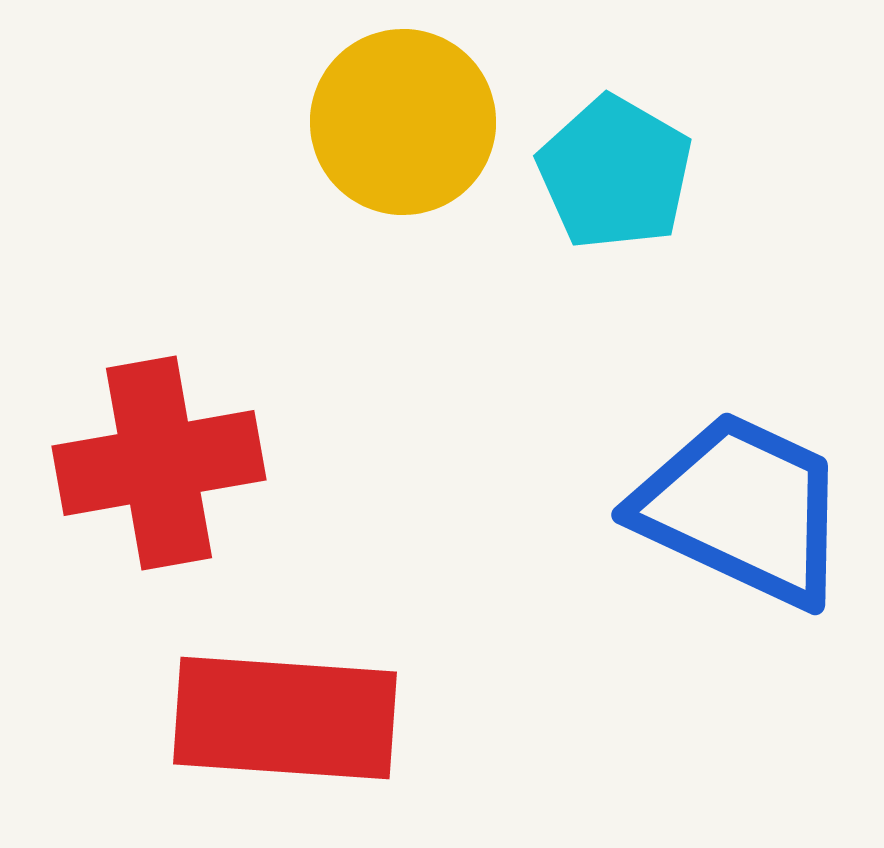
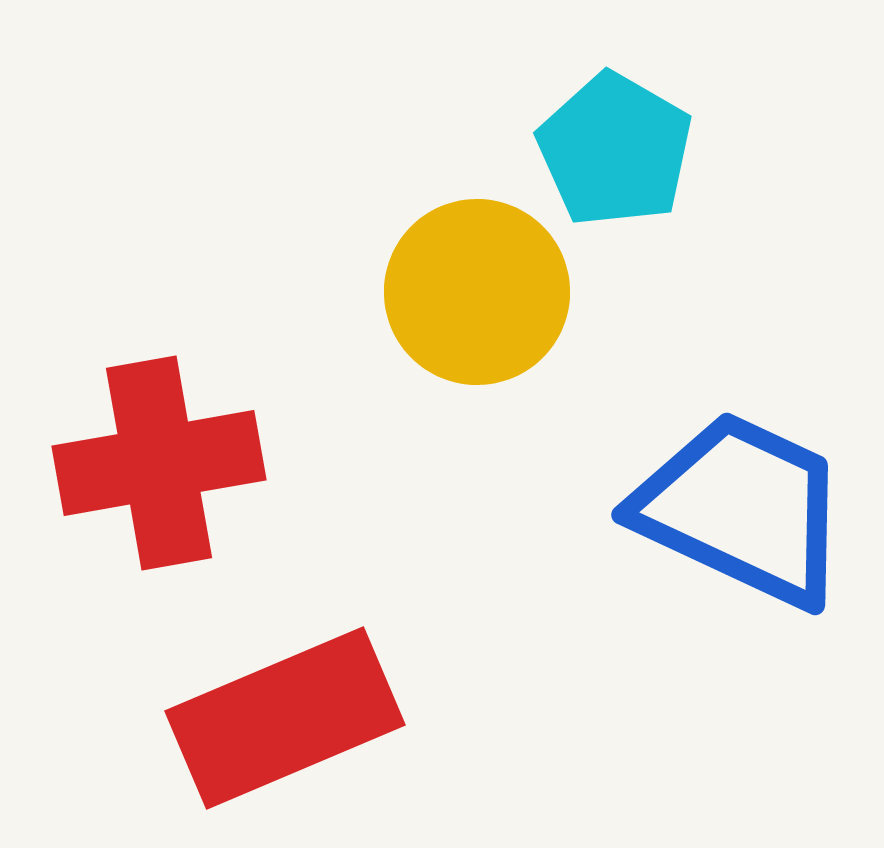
yellow circle: moved 74 px right, 170 px down
cyan pentagon: moved 23 px up
red rectangle: rotated 27 degrees counterclockwise
